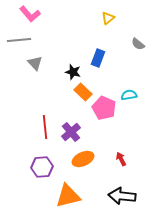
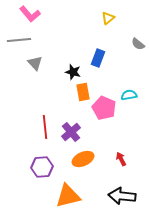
orange rectangle: rotated 36 degrees clockwise
